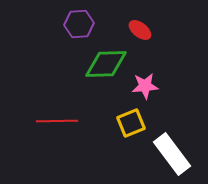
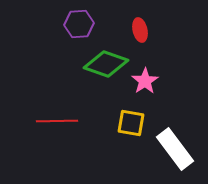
red ellipse: rotated 40 degrees clockwise
green diamond: rotated 21 degrees clockwise
pink star: moved 5 px up; rotated 28 degrees counterclockwise
yellow square: rotated 32 degrees clockwise
white rectangle: moved 3 px right, 5 px up
